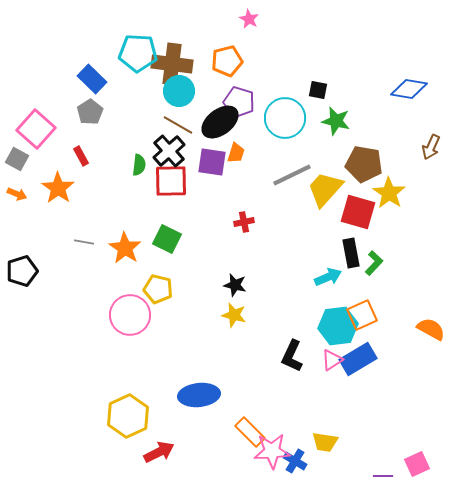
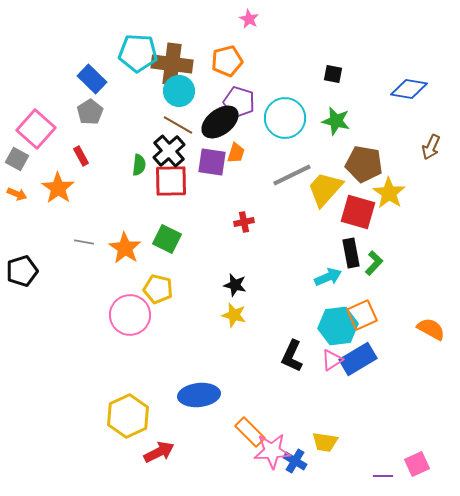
black square at (318, 90): moved 15 px right, 16 px up
